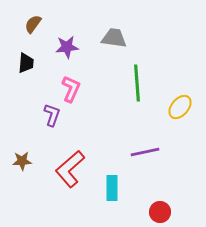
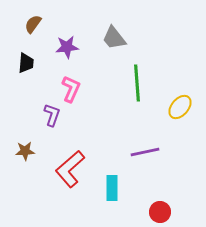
gray trapezoid: rotated 136 degrees counterclockwise
brown star: moved 3 px right, 10 px up
